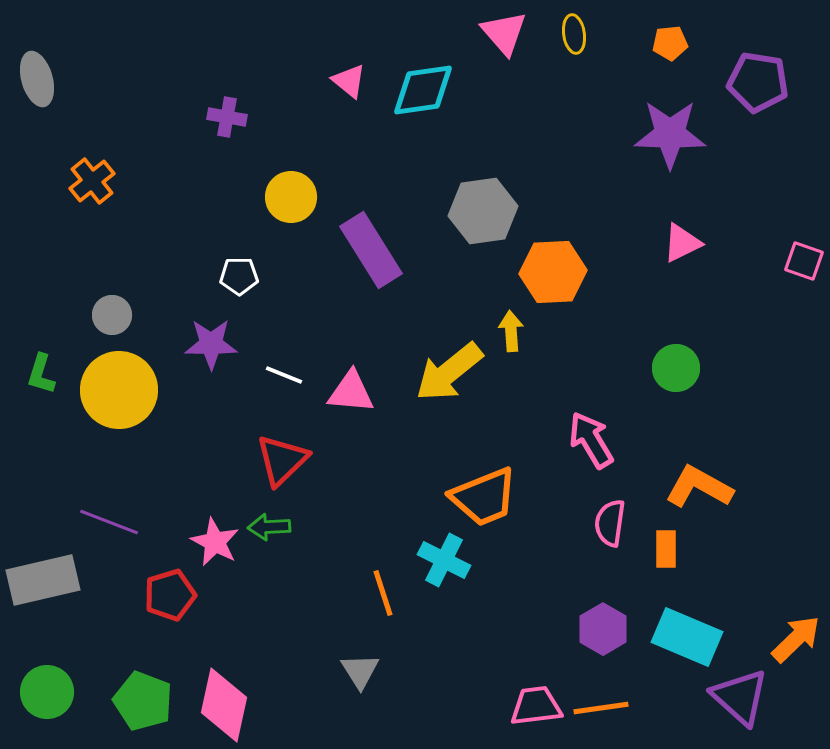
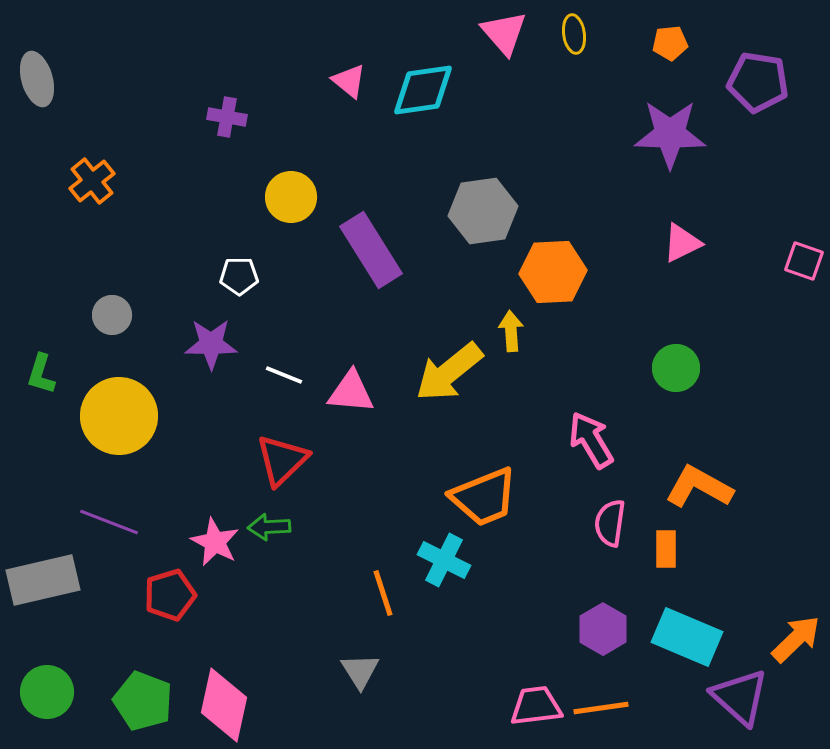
yellow circle at (119, 390): moved 26 px down
